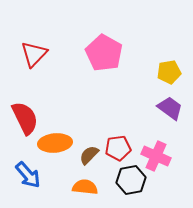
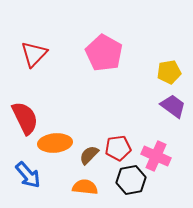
purple trapezoid: moved 3 px right, 2 px up
